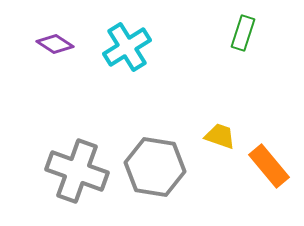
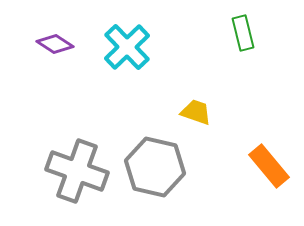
green rectangle: rotated 32 degrees counterclockwise
cyan cross: rotated 12 degrees counterclockwise
yellow trapezoid: moved 24 px left, 24 px up
gray hexagon: rotated 4 degrees clockwise
